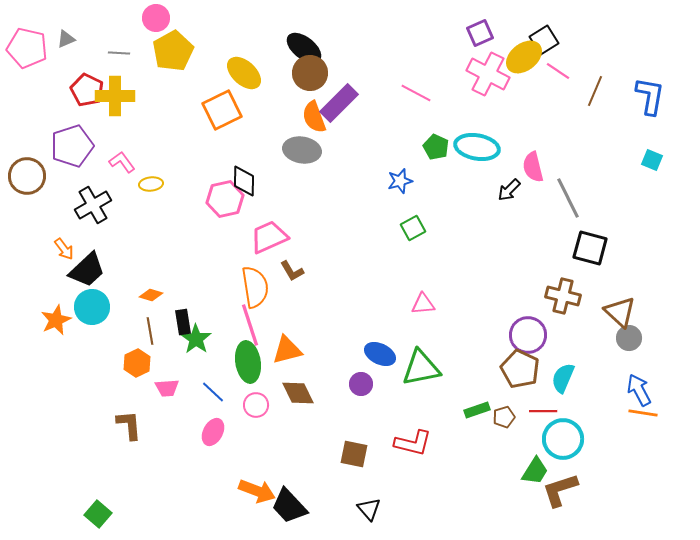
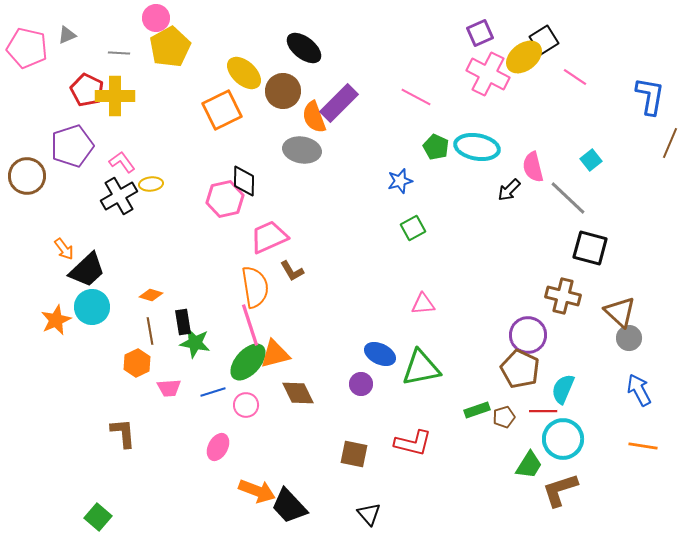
gray triangle at (66, 39): moved 1 px right, 4 px up
yellow pentagon at (173, 51): moved 3 px left, 4 px up
pink line at (558, 71): moved 17 px right, 6 px down
brown circle at (310, 73): moved 27 px left, 18 px down
brown line at (595, 91): moved 75 px right, 52 px down
pink line at (416, 93): moved 4 px down
cyan square at (652, 160): moved 61 px left; rotated 30 degrees clockwise
gray line at (568, 198): rotated 21 degrees counterclockwise
black cross at (93, 205): moved 26 px right, 9 px up
green star at (196, 339): moved 1 px left, 4 px down; rotated 24 degrees counterclockwise
orange triangle at (287, 350): moved 12 px left, 4 px down
green ellipse at (248, 362): rotated 51 degrees clockwise
cyan semicircle at (563, 378): moved 11 px down
pink trapezoid at (167, 388): moved 2 px right
blue line at (213, 392): rotated 60 degrees counterclockwise
pink circle at (256, 405): moved 10 px left
orange line at (643, 413): moved 33 px down
brown L-shape at (129, 425): moved 6 px left, 8 px down
pink ellipse at (213, 432): moved 5 px right, 15 px down
green trapezoid at (535, 471): moved 6 px left, 6 px up
black triangle at (369, 509): moved 5 px down
green square at (98, 514): moved 3 px down
